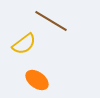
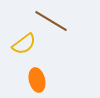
orange ellipse: rotated 40 degrees clockwise
